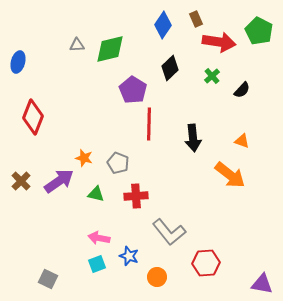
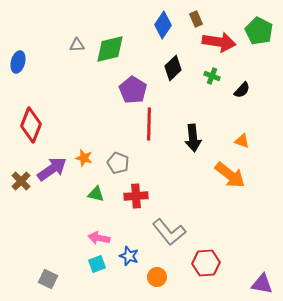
black diamond: moved 3 px right
green cross: rotated 28 degrees counterclockwise
red diamond: moved 2 px left, 8 px down
purple arrow: moved 7 px left, 12 px up
